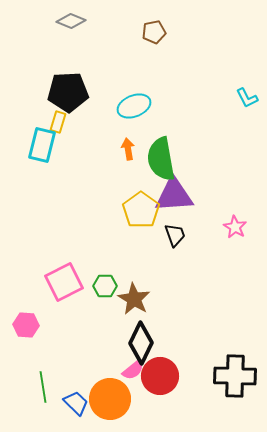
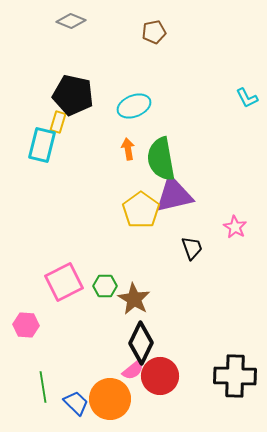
black pentagon: moved 5 px right, 3 px down; rotated 15 degrees clockwise
purple triangle: rotated 9 degrees counterclockwise
black trapezoid: moved 17 px right, 13 px down
